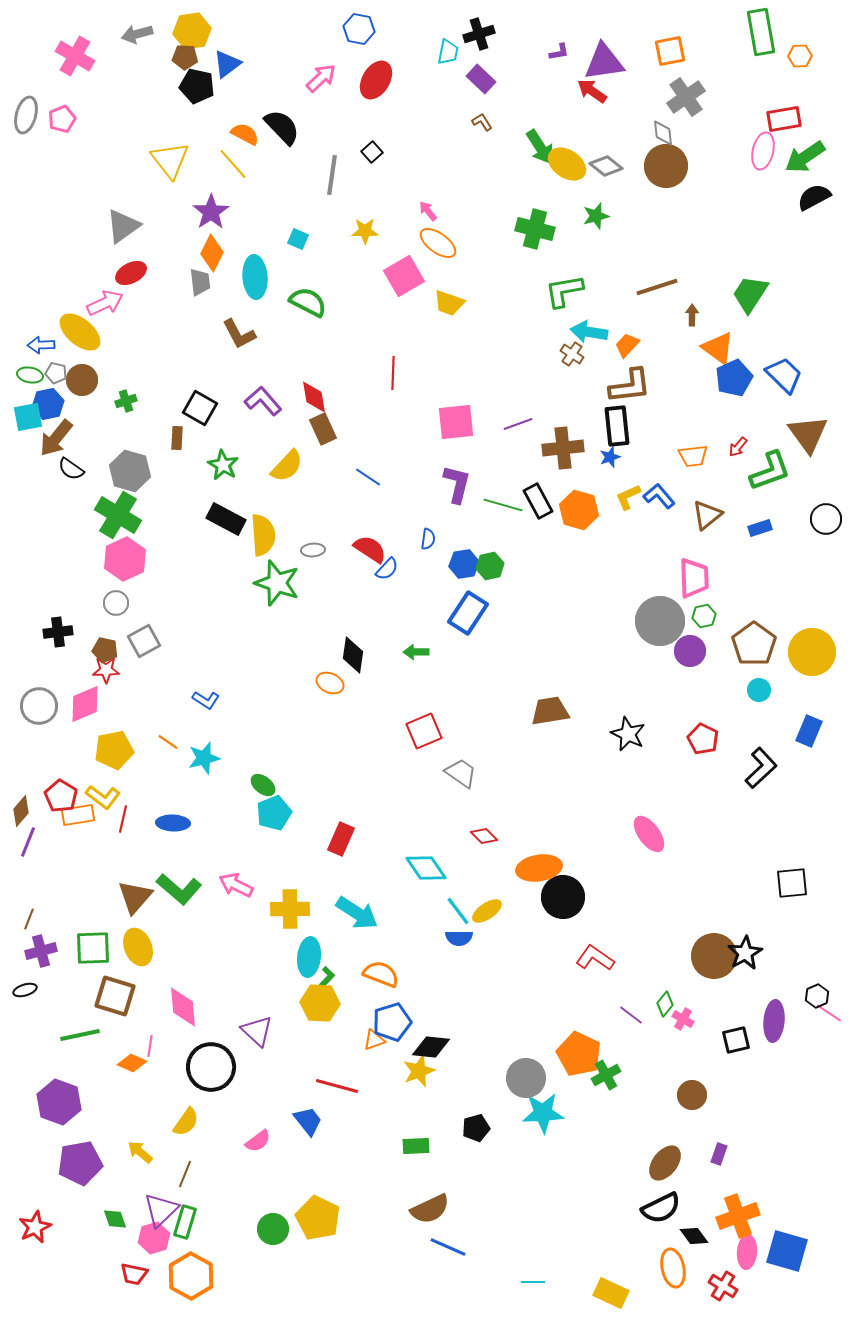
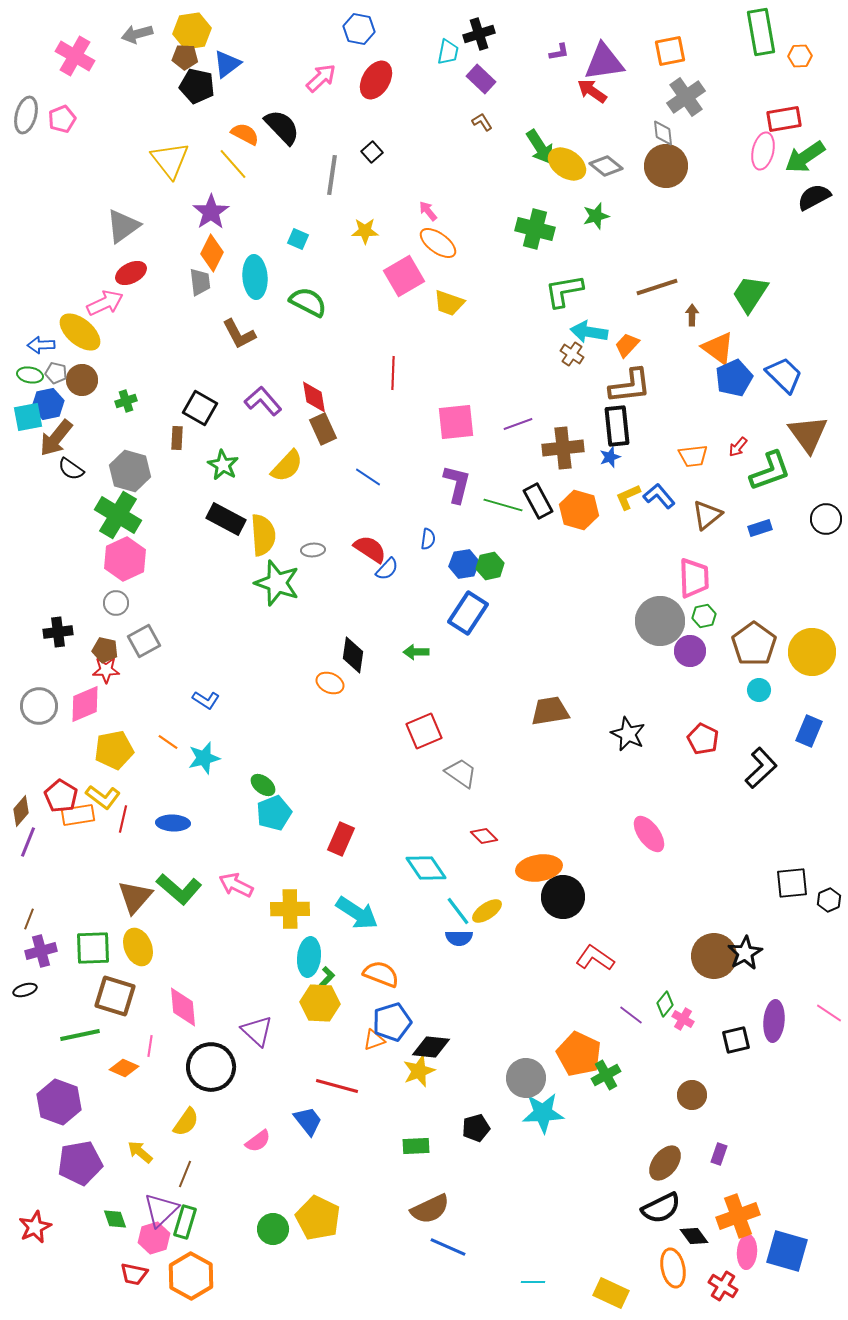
black hexagon at (817, 996): moved 12 px right, 96 px up
orange diamond at (132, 1063): moved 8 px left, 5 px down
